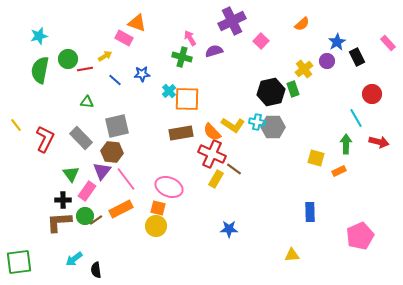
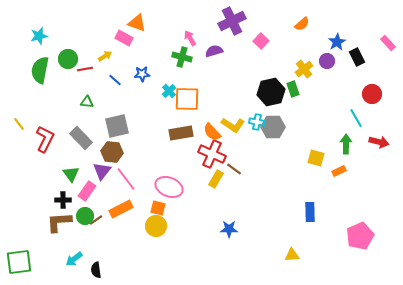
yellow line at (16, 125): moved 3 px right, 1 px up
